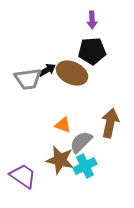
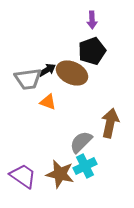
black pentagon: rotated 16 degrees counterclockwise
orange triangle: moved 15 px left, 23 px up
brown star: moved 14 px down
